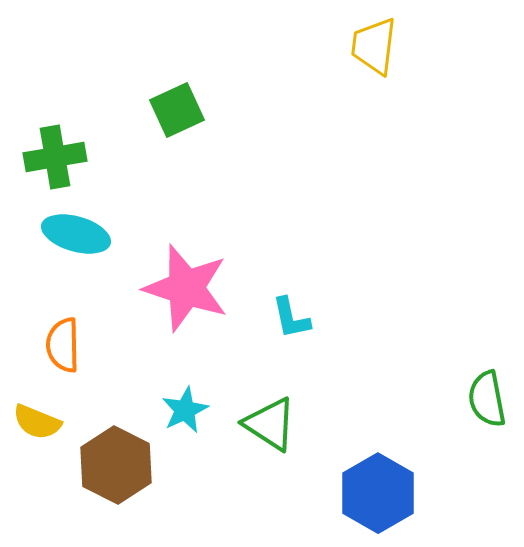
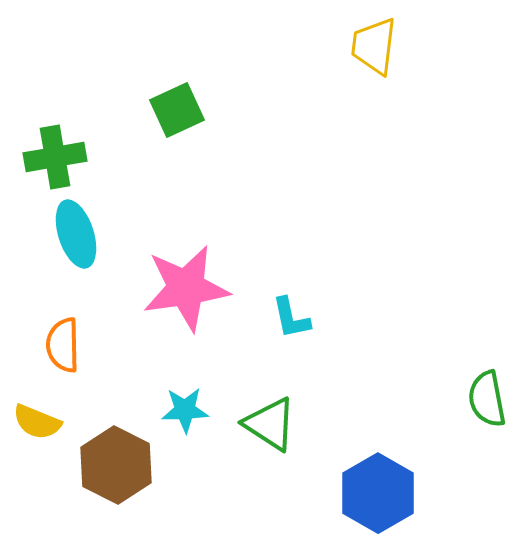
cyan ellipse: rotated 56 degrees clockwise
pink star: rotated 26 degrees counterclockwise
cyan star: rotated 24 degrees clockwise
